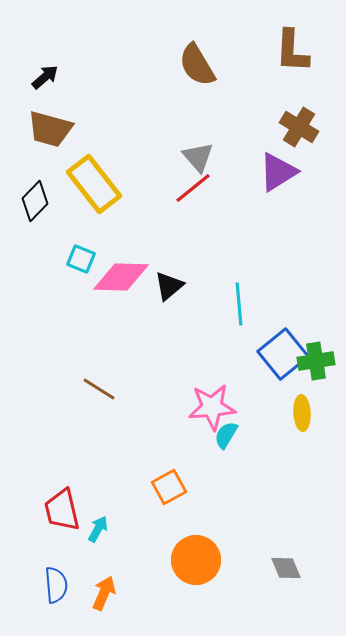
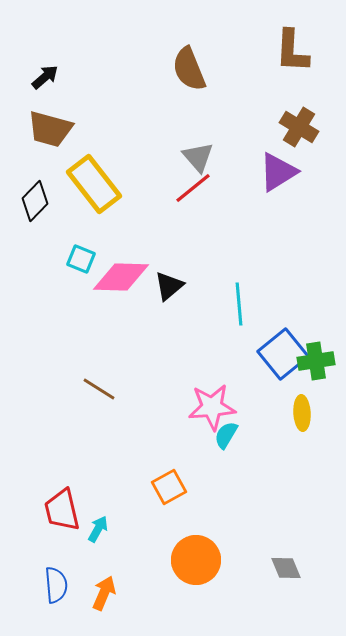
brown semicircle: moved 8 px left, 4 px down; rotated 9 degrees clockwise
